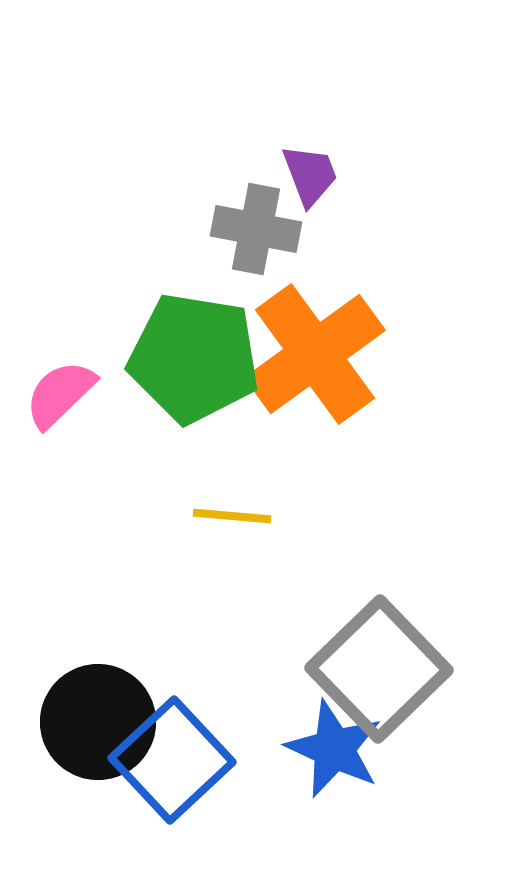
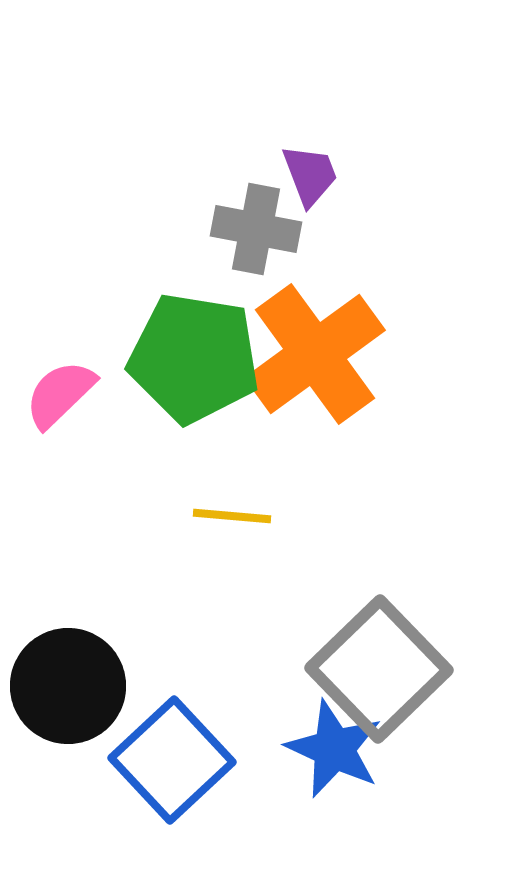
black circle: moved 30 px left, 36 px up
